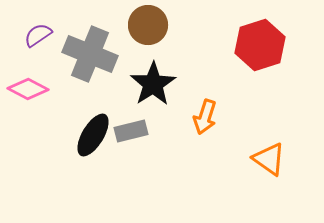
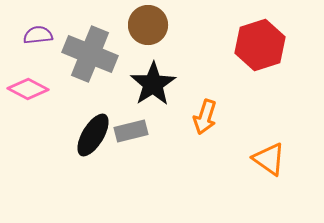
purple semicircle: rotated 28 degrees clockwise
